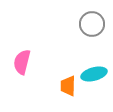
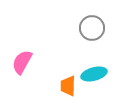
gray circle: moved 4 px down
pink semicircle: rotated 15 degrees clockwise
